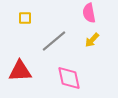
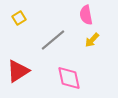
pink semicircle: moved 3 px left, 2 px down
yellow square: moved 6 px left; rotated 32 degrees counterclockwise
gray line: moved 1 px left, 1 px up
red triangle: moved 2 px left; rotated 30 degrees counterclockwise
